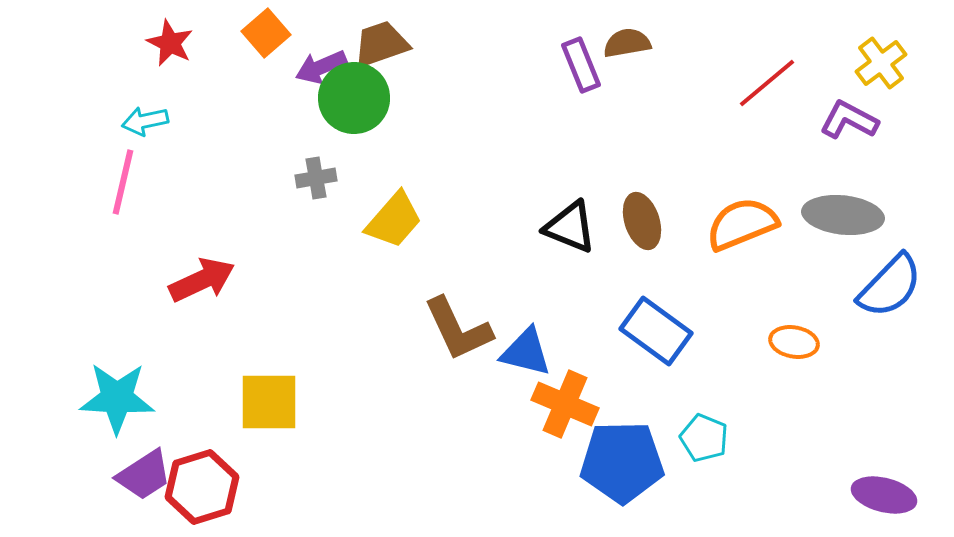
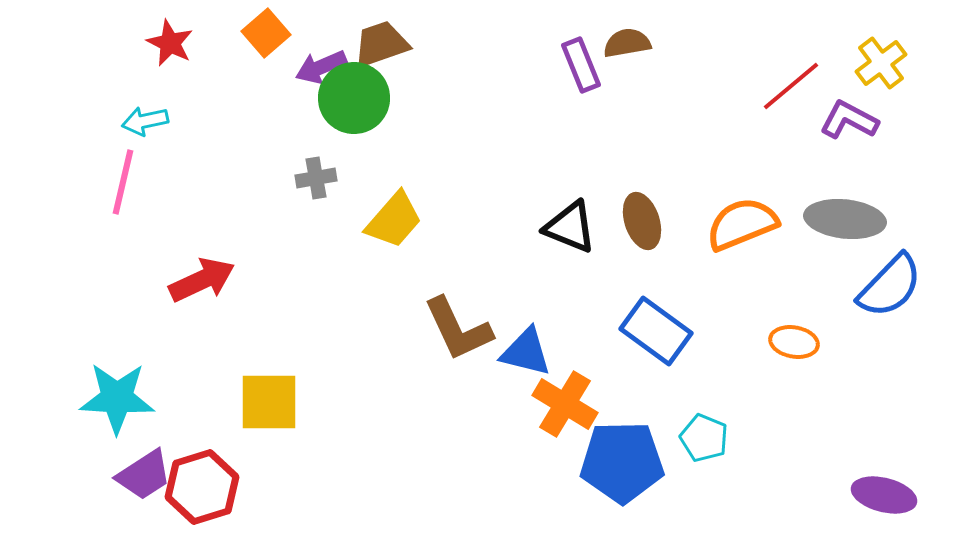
red line: moved 24 px right, 3 px down
gray ellipse: moved 2 px right, 4 px down
orange cross: rotated 8 degrees clockwise
